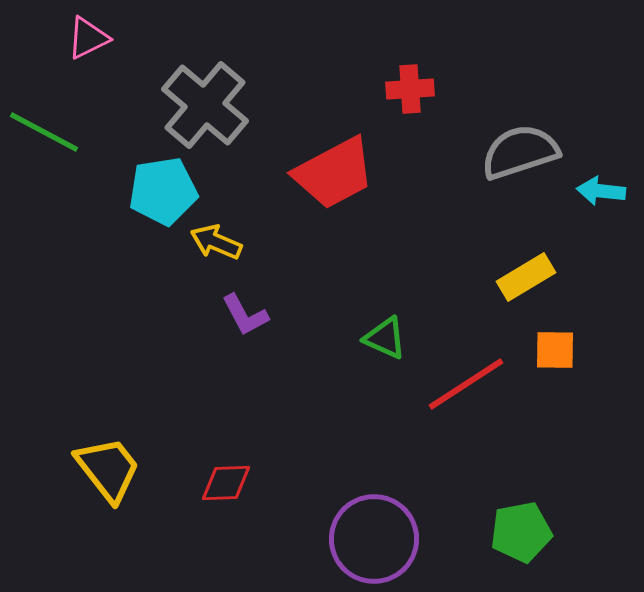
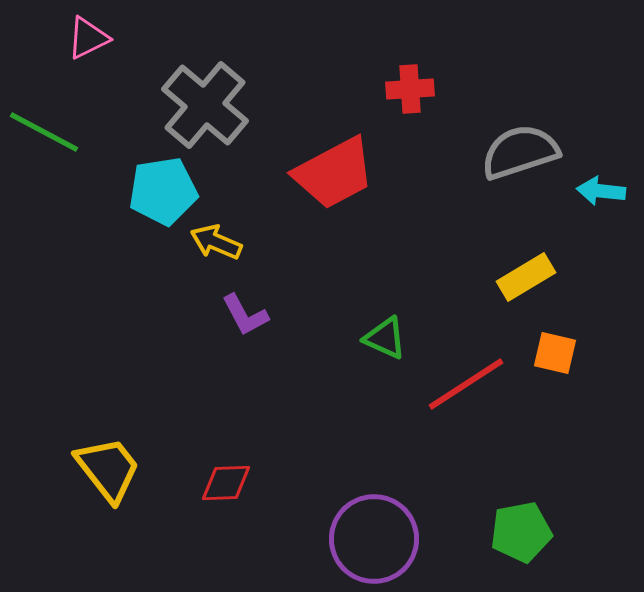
orange square: moved 3 px down; rotated 12 degrees clockwise
